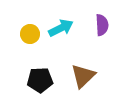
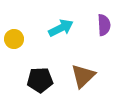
purple semicircle: moved 2 px right
yellow circle: moved 16 px left, 5 px down
